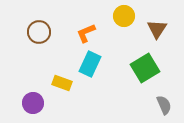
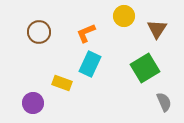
gray semicircle: moved 3 px up
